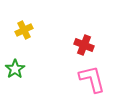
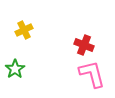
pink L-shape: moved 5 px up
